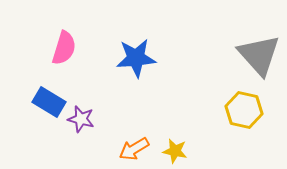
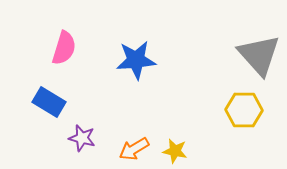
blue star: moved 2 px down
yellow hexagon: rotated 12 degrees counterclockwise
purple star: moved 1 px right, 19 px down
